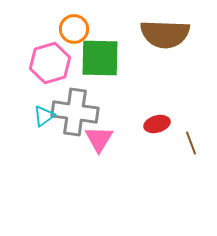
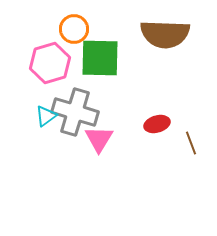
gray cross: rotated 9 degrees clockwise
cyan triangle: moved 2 px right
